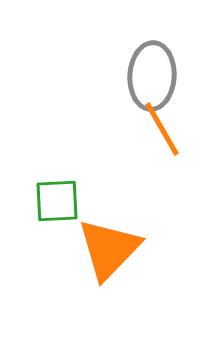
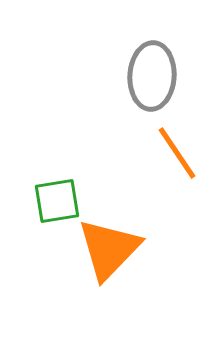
orange line: moved 15 px right, 24 px down; rotated 4 degrees counterclockwise
green square: rotated 6 degrees counterclockwise
